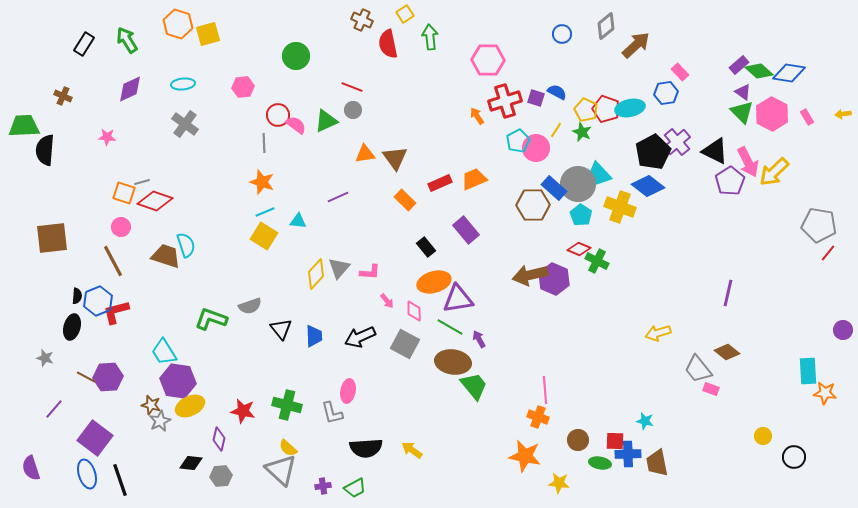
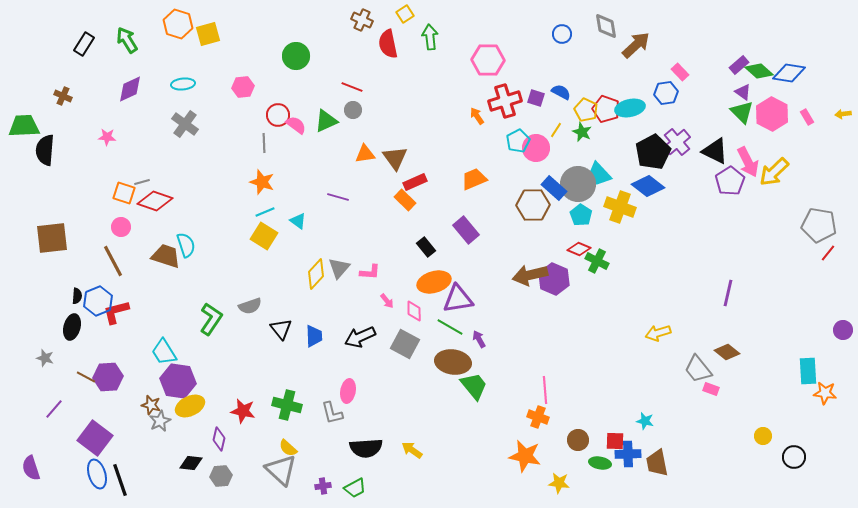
gray diamond at (606, 26): rotated 60 degrees counterclockwise
blue semicircle at (557, 92): moved 4 px right
red rectangle at (440, 183): moved 25 px left, 1 px up
purple line at (338, 197): rotated 40 degrees clockwise
cyan triangle at (298, 221): rotated 30 degrees clockwise
green L-shape at (211, 319): rotated 104 degrees clockwise
blue ellipse at (87, 474): moved 10 px right
